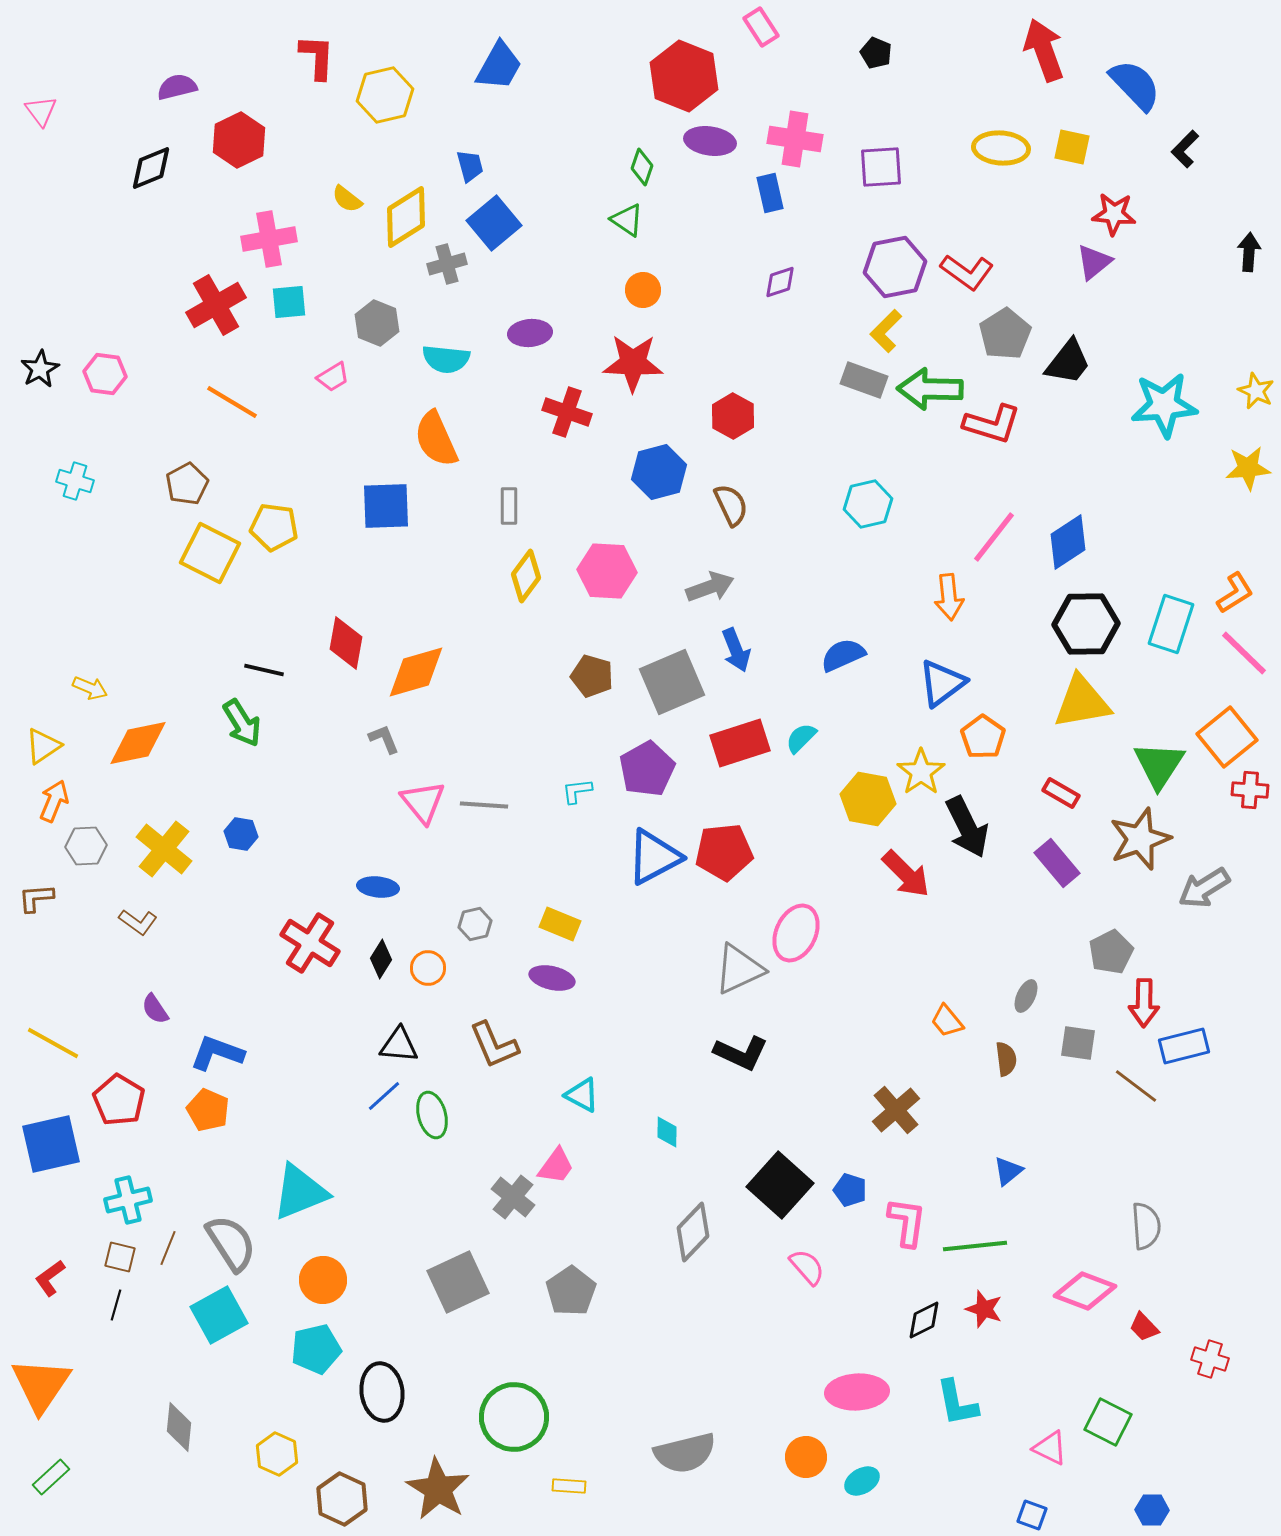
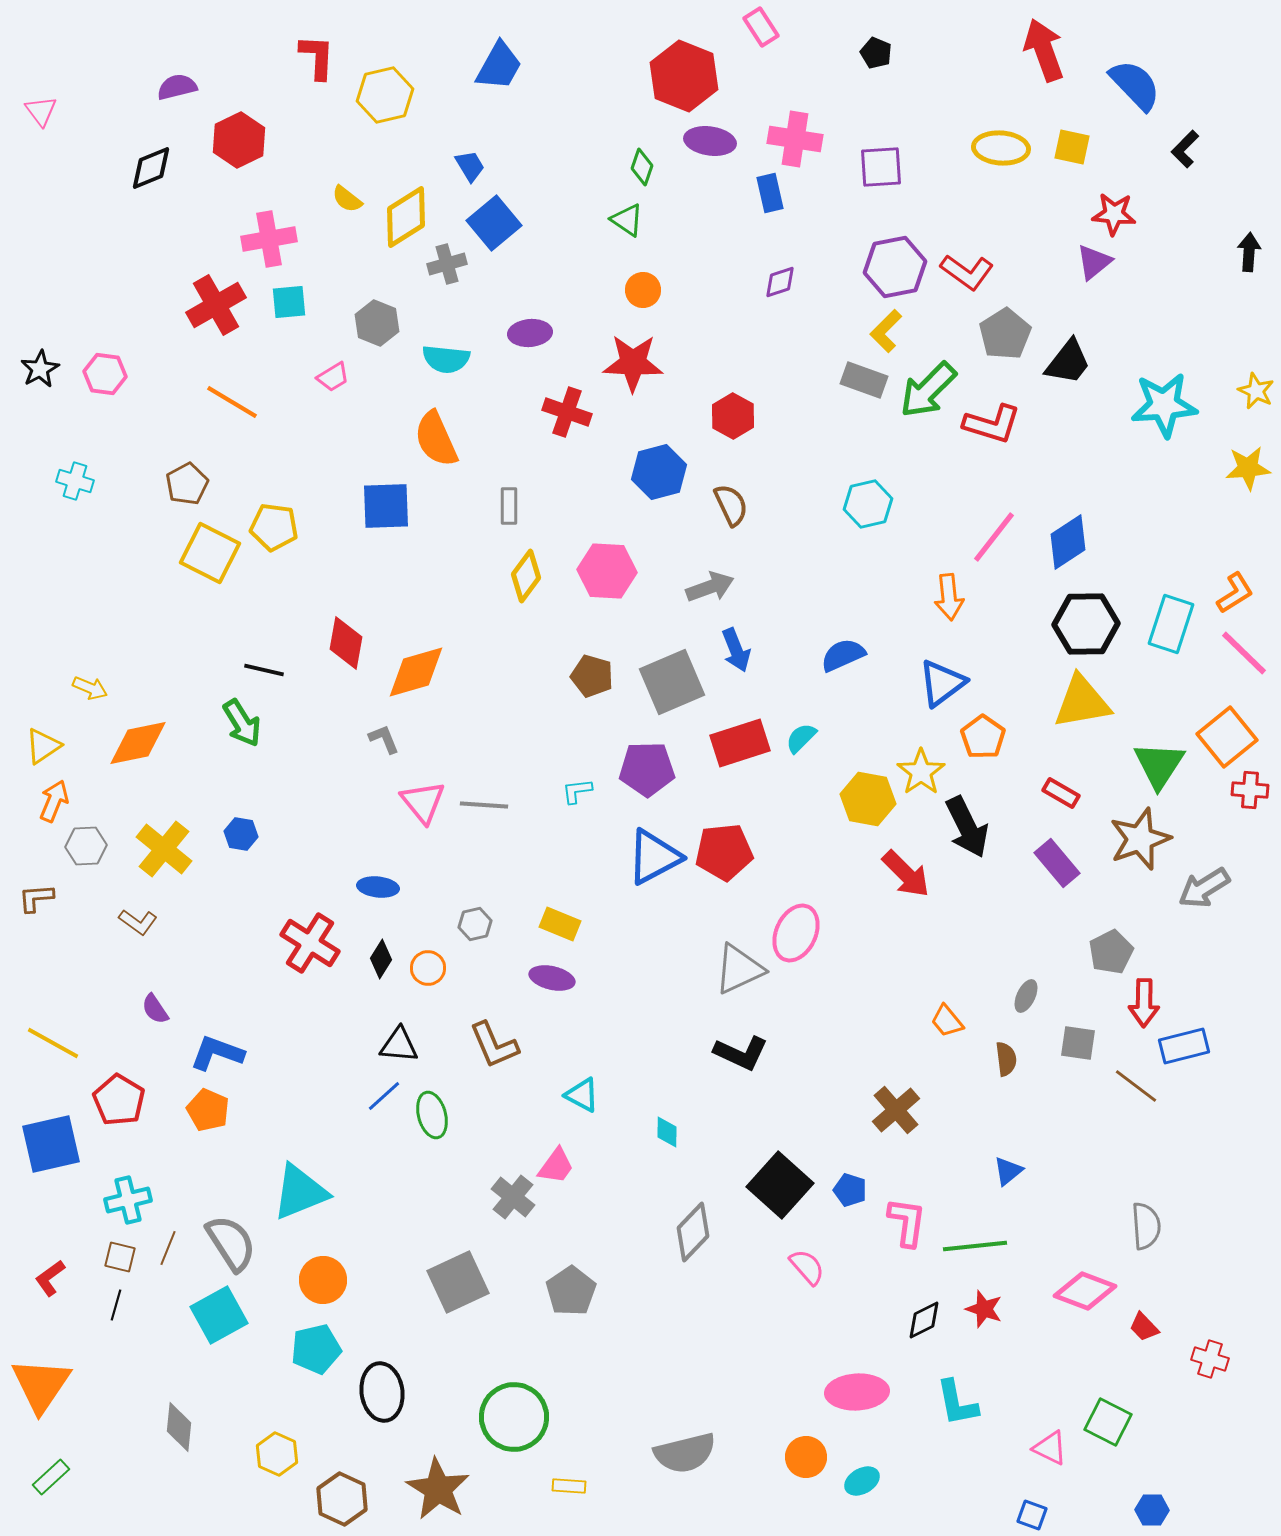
blue trapezoid at (470, 166): rotated 16 degrees counterclockwise
green arrow at (930, 389): moved 2 px left, 1 px down; rotated 46 degrees counterclockwise
purple pentagon at (647, 769): rotated 28 degrees clockwise
